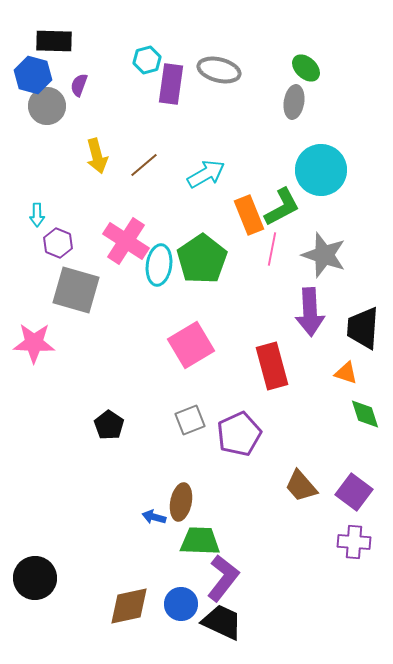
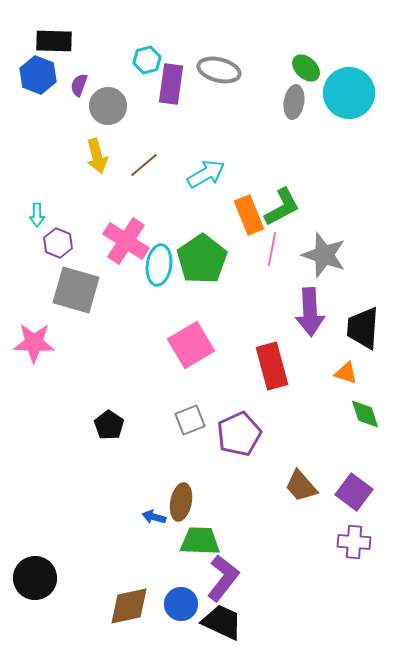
blue hexagon at (33, 75): moved 5 px right; rotated 6 degrees clockwise
gray circle at (47, 106): moved 61 px right
cyan circle at (321, 170): moved 28 px right, 77 px up
